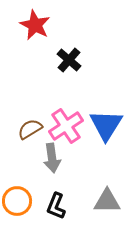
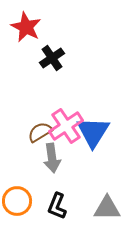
red star: moved 9 px left, 2 px down
black cross: moved 17 px left, 2 px up; rotated 15 degrees clockwise
blue triangle: moved 13 px left, 7 px down
brown semicircle: moved 10 px right, 3 px down
gray triangle: moved 7 px down
black L-shape: moved 1 px right
